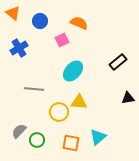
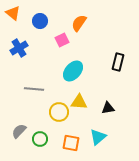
orange semicircle: rotated 78 degrees counterclockwise
black rectangle: rotated 36 degrees counterclockwise
black triangle: moved 20 px left, 10 px down
green circle: moved 3 px right, 1 px up
